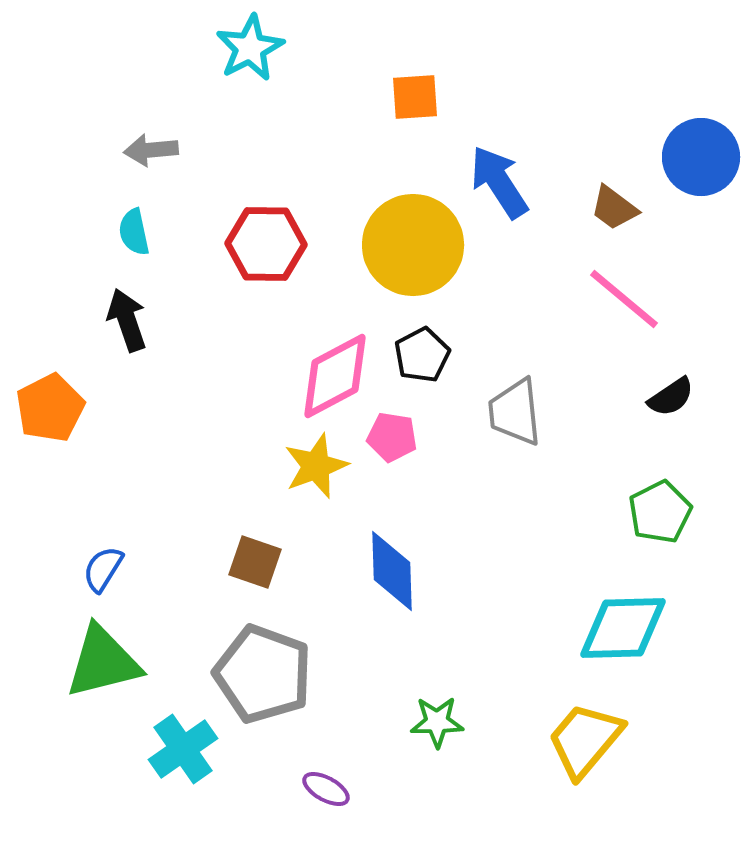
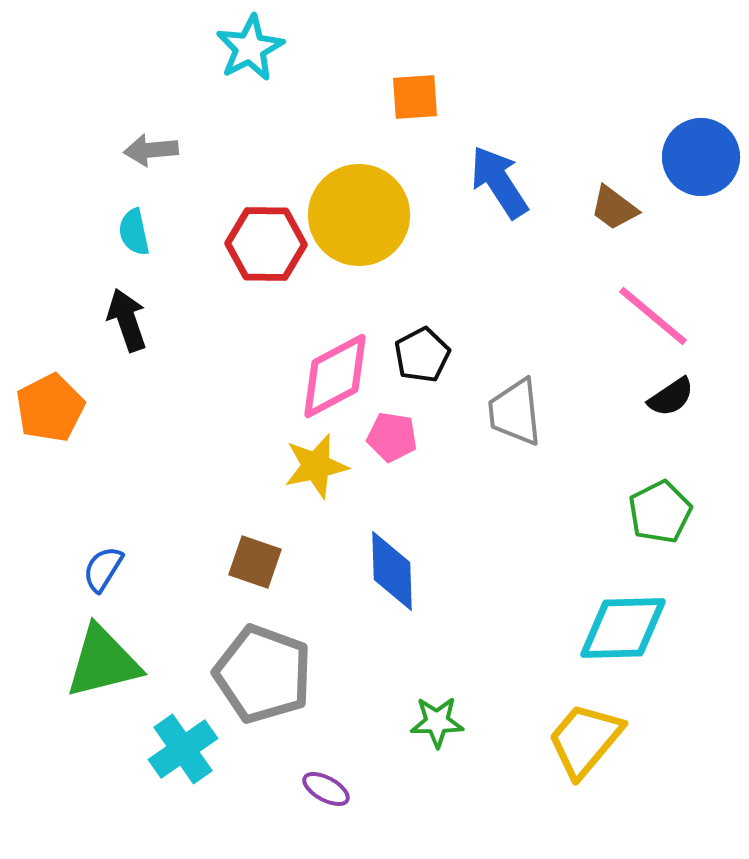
yellow circle: moved 54 px left, 30 px up
pink line: moved 29 px right, 17 px down
yellow star: rotated 8 degrees clockwise
